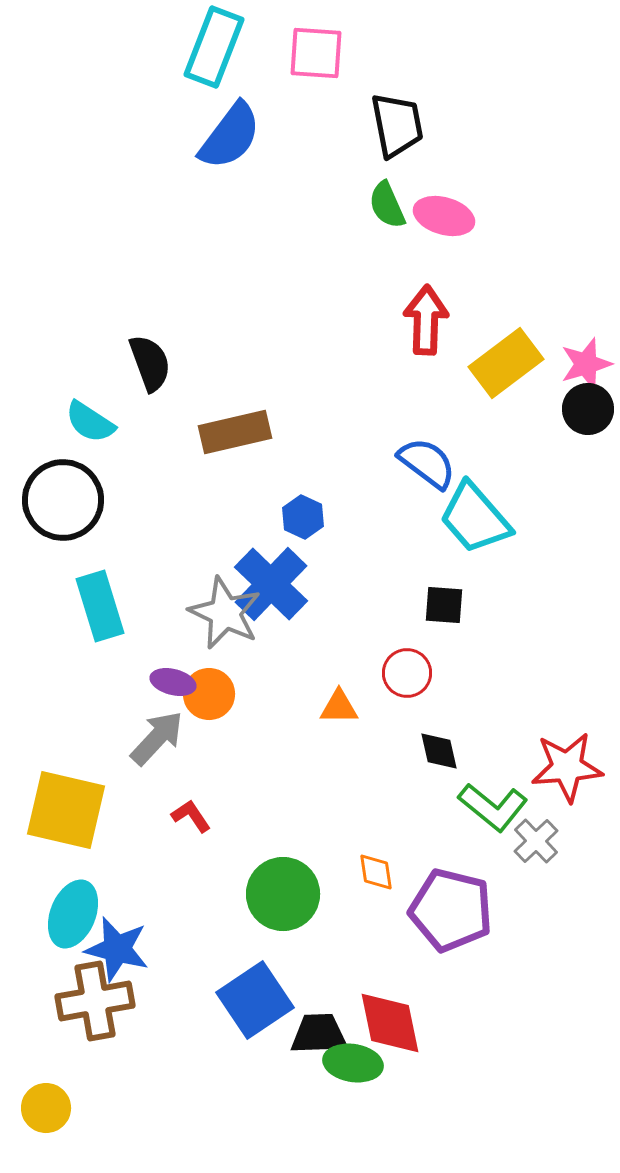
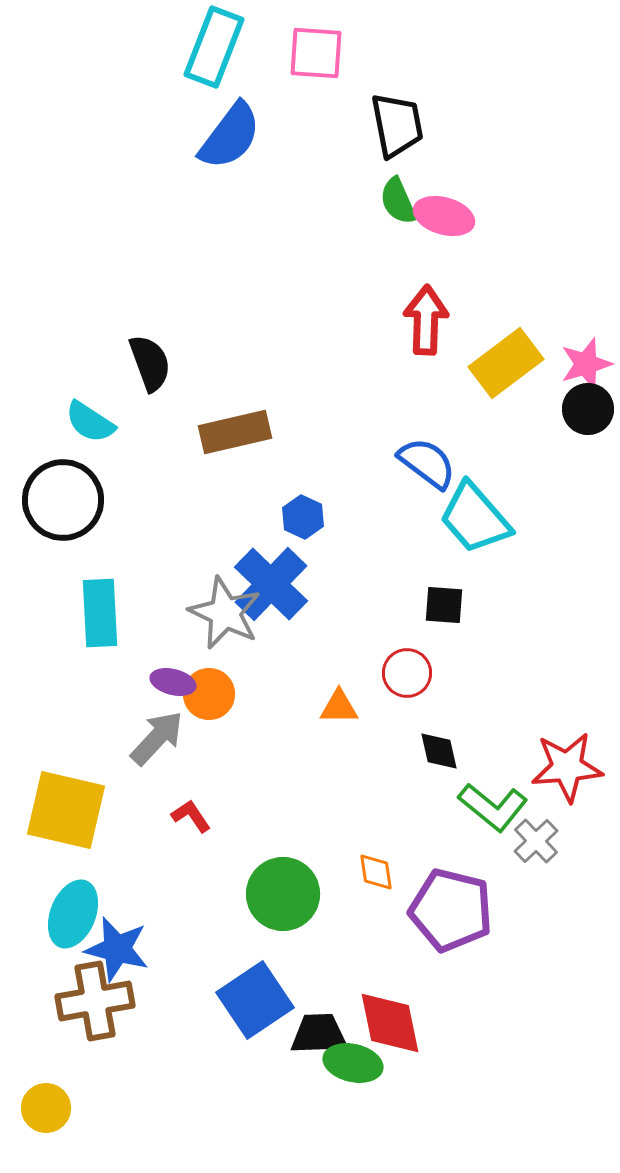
green semicircle at (387, 205): moved 11 px right, 4 px up
cyan rectangle at (100, 606): moved 7 px down; rotated 14 degrees clockwise
green ellipse at (353, 1063): rotated 4 degrees clockwise
